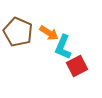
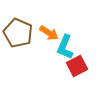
brown pentagon: moved 1 px down
cyan L-shape: moved 2 px right
